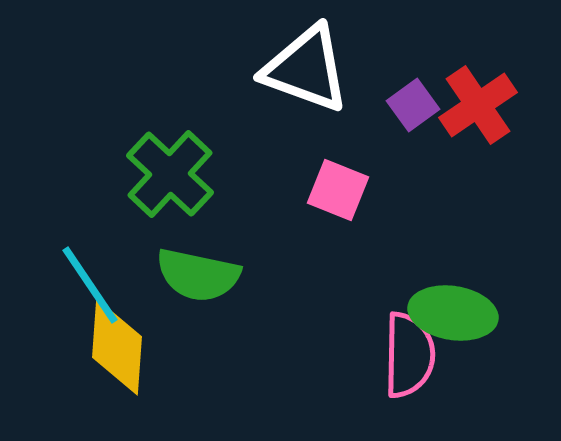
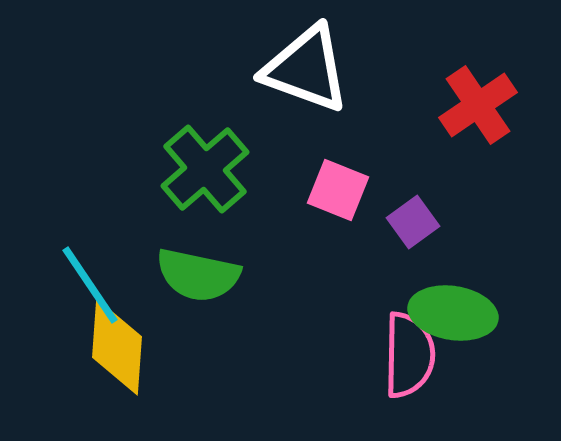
purple square: moved 117 px down
green cross: moved 35 px right, 5 px up; rotated 6 degrees clockwise
